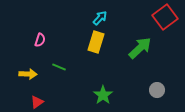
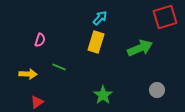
red square: rotated 20 degrees clockwise
green arrow: rotated 20 degrees clockwise
